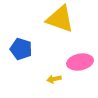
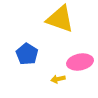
blue pentagon: moved 6 px right, 5 px down; rotated 15 degrees clockwise
yellow arrow: moved 4 px right
